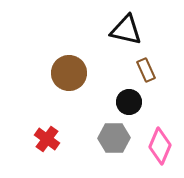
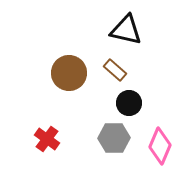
brown rectangle: moved 31 px left; rotated 25 degrees counterclockwise
black circle: moved 1 px down
